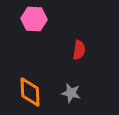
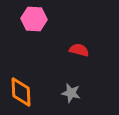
red semicircle: rotated 84 degrees counterclockwise
orange diamond: moved 9 px left
